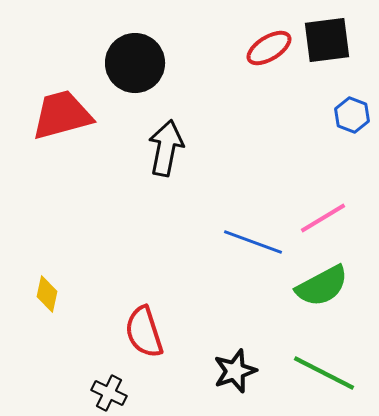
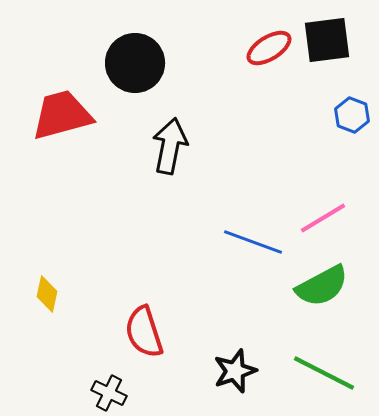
black arrow: moved 4 px right, 2 px up
